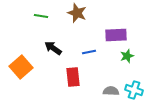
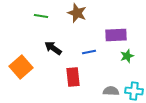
cyan cross: moved 1 px down; rotated 12 degrees counterclockwise
